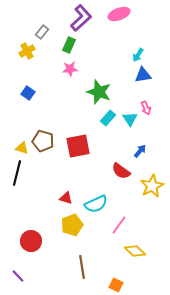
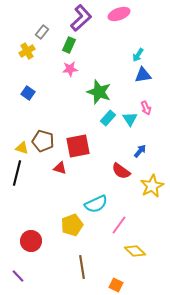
red triangle: moved 6 px left, 30 px up
